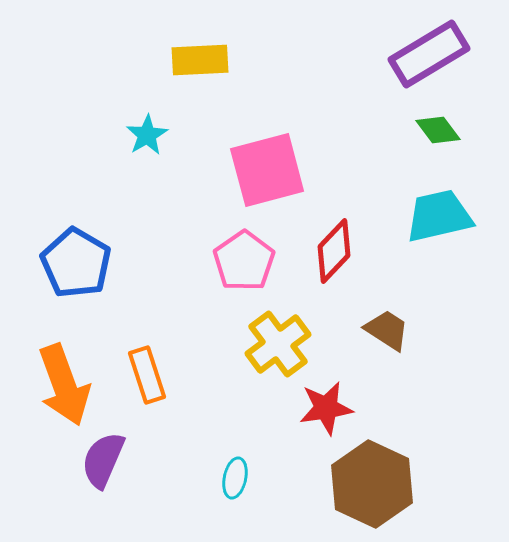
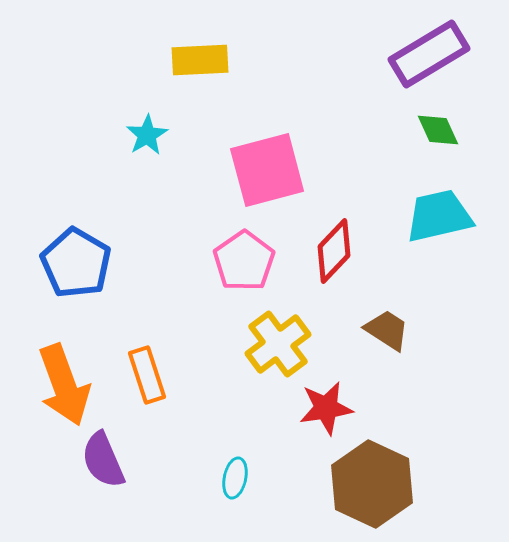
green diamond: rotated 12 degrees clockwise
purple semicircle: rotated 46 degrees counterclockwise
